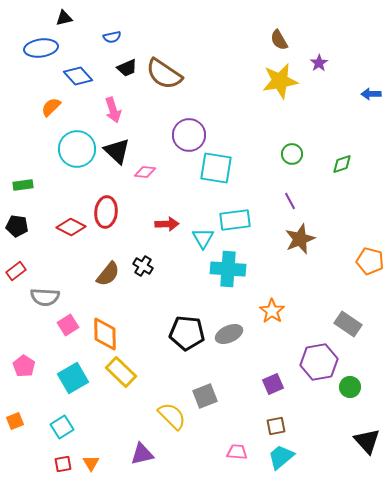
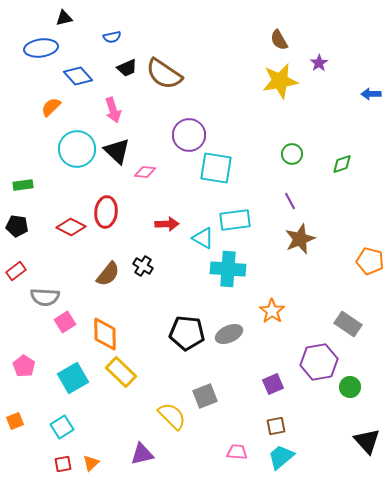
cyan triangle at (203, 238): rotated 30 degrees counterclockwise
pink square at (68, 325): moved 3 px left, 3 px up
orange triangle at (91, 463): rotated 18 degrees clockwise
